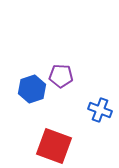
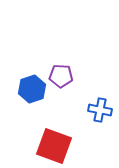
blue cross: rotated 10 degrees counterclockwise
